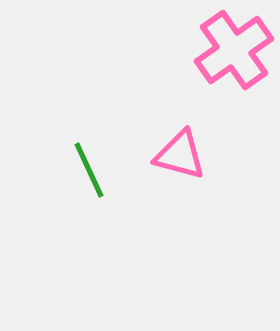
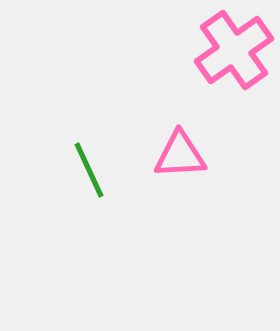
pink triangle: rotated 18 degrees counterclockwise
